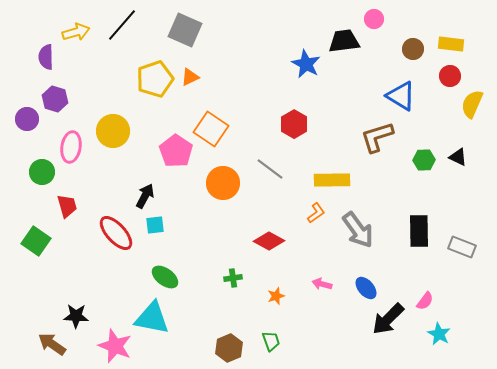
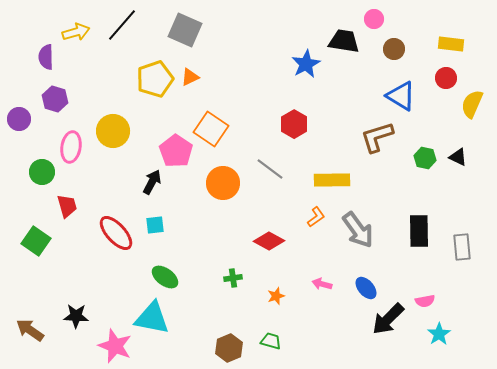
black trapezoid at (344, 41): rotated 16 degrees clockwise
brown circle at (413, 49): moved 19 px left
blue star at (306, 64): rotated 16 degrees clockwise
red circle at (450, 76): moved 4 px left, 2 px down
purple circle at (27, 119): moved 8 px left
green hexagon at (424, 160): moved 1 px right, 2 px up; rotated 15 degrees clockwise
black arrow at (145, 196): moved 7 px right, 14 px up
orange L-shape at (316, 213): moved 4 px down
gray rectangle at (462, 247): rotated 64 degrees clockwise
pink semicircle at (425, 301): rotated 42 degrees clockwise
cyan star at (439, 334): rotated 10 degrees clockwise
green trapezoid at (271, 341): rotated 55 degrees counterclockwise
brown arrow at (52, 344): moved 22 px left, 14 px up
